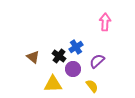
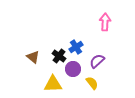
yellow semicircle: moved 3 px up
